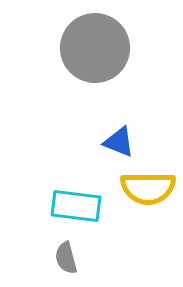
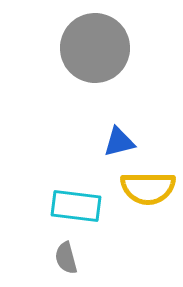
blue triangle: rotated 36 degrees counterclockwise
